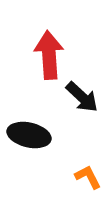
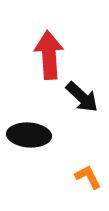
black ellipse: rotated 9 degrees counterclockwise
